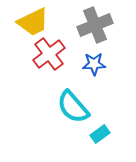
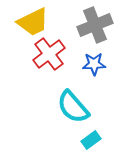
cyan rectangle: moved 9 px left, 6 px down
